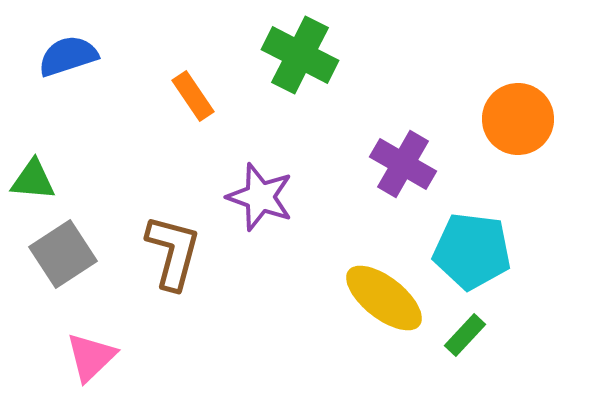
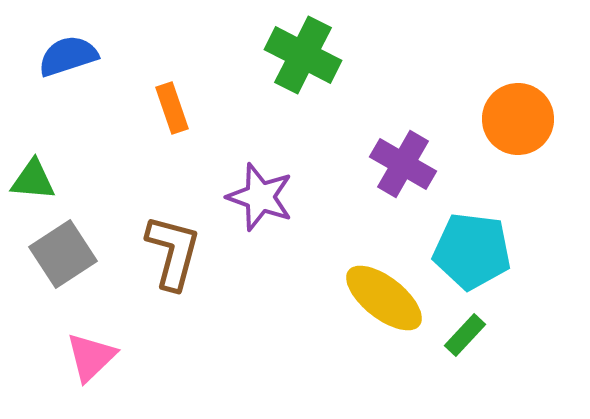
green cross: moved 3 px right
orange rectangle: moved 21 px left, 12 px down; rotated 15 degrees clockwise
